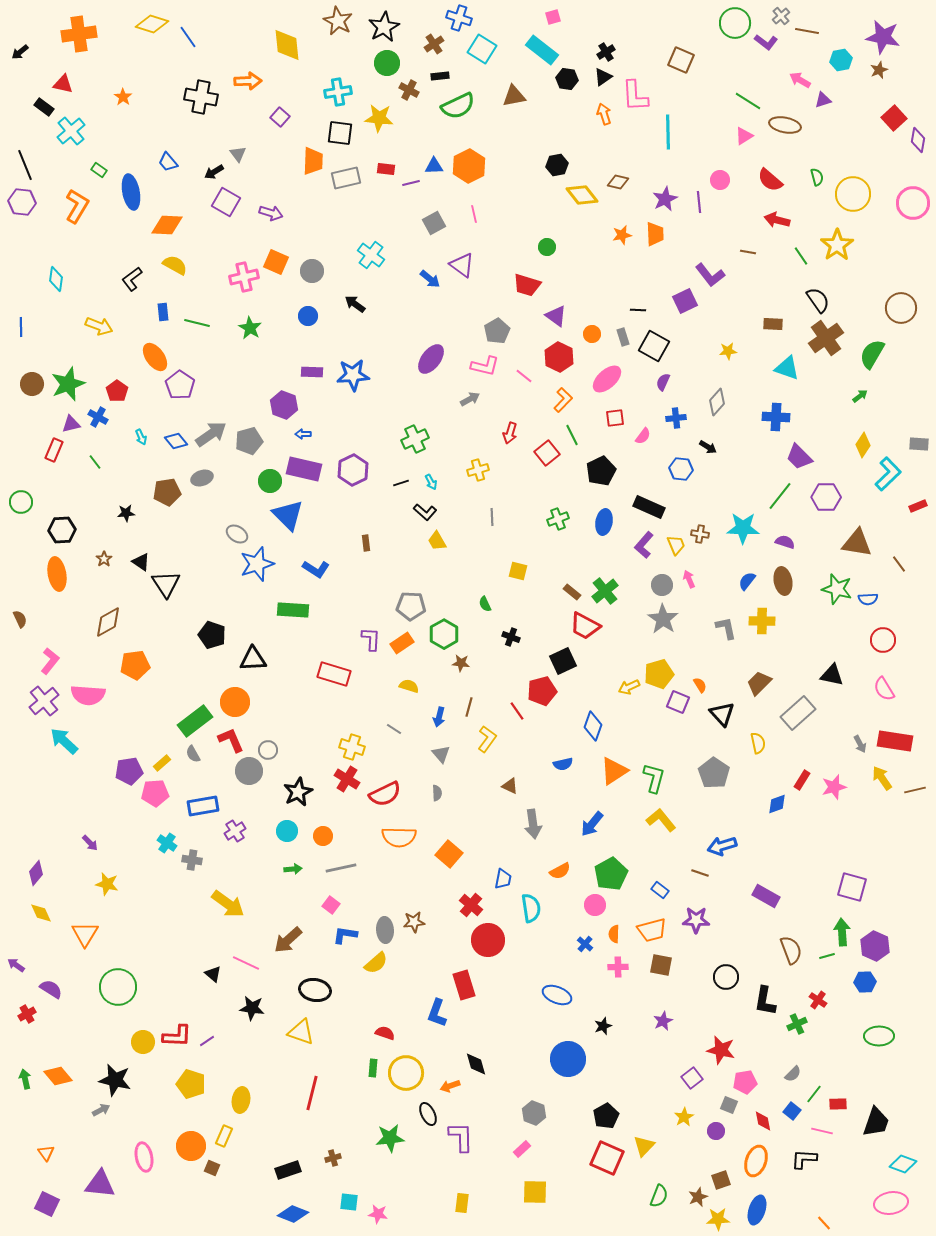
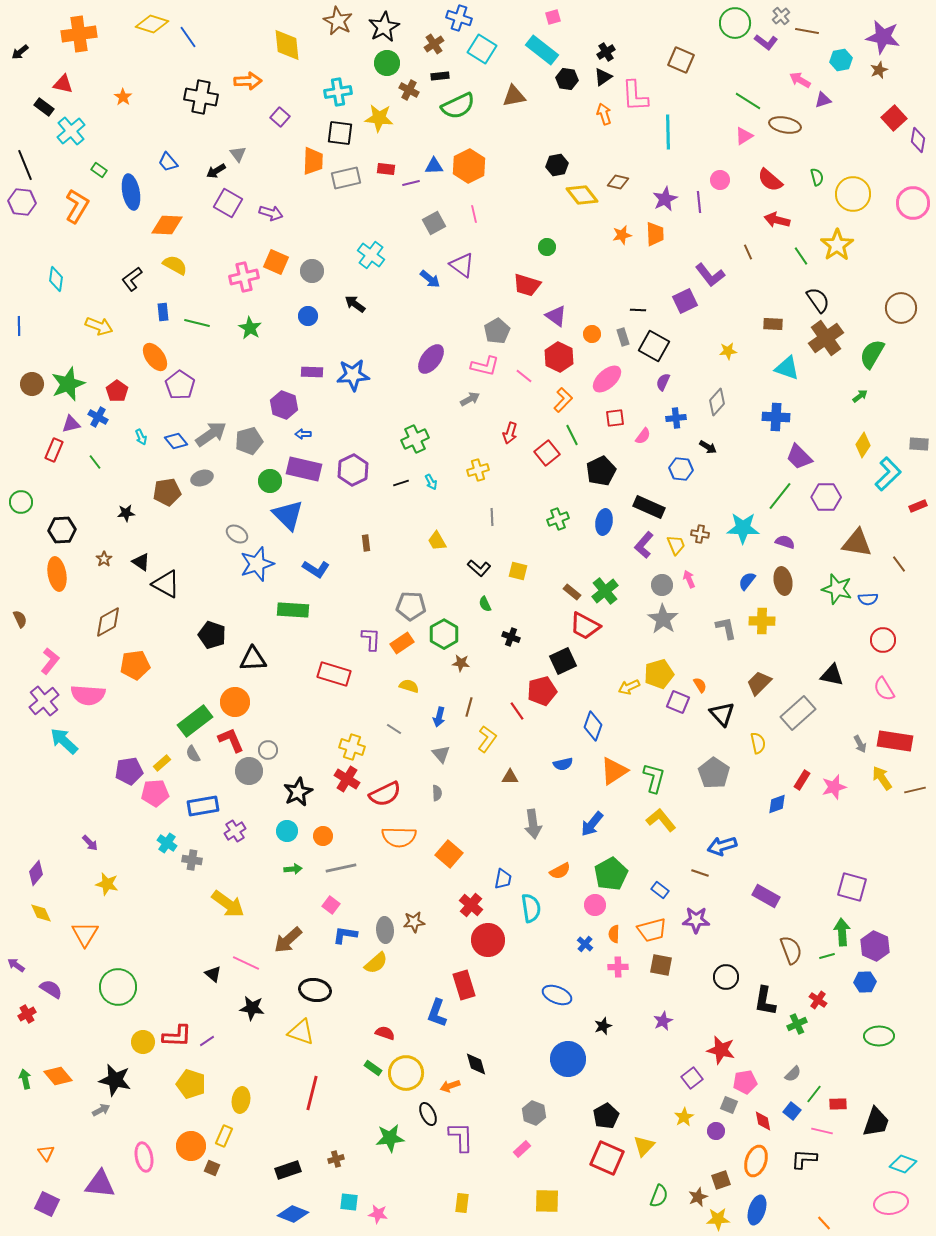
black arrow at (214, 172): moved 2 px right, 1 px up
purple square at (226, 202): moved 2 px right, 1 px down
brown line at (748, 252): rotated 56 degrees clockwise
blue line at (21, 327): moved 2 px left, 1 px up
black L-shape at (425, 512): moved 54 px right, 56 px down
black triangle at (166, 584): rotated 28 degrees counterclockwise
brown triangle at (510, 786): moved 9 px up; rotated 24 degrees counterclockwise
green rectangle at (373, 1068): rotated 60 degrees counterclockwise
brown cross at (333, 1158): moved 3 px right, 1 px down
yellow square at (535, 1192): moved 12 px right, 9 px down
